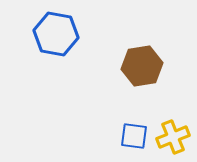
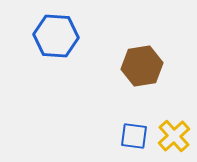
blue hexagon: moved 2 px down; rotated 6 degrees counterclockwise
yellow cross: moved 1 px right, 1 px up; rotated 20 degrees counterclockwise
